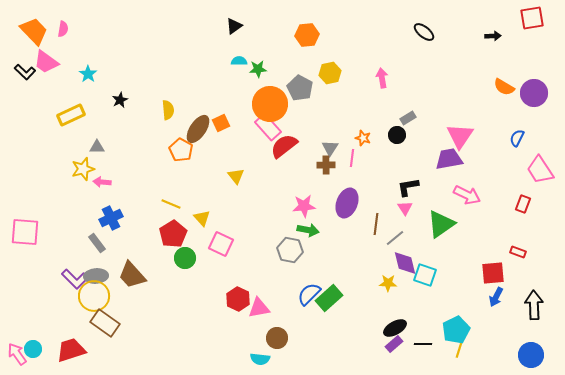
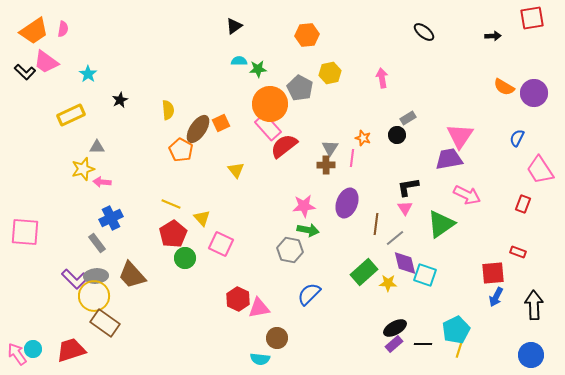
orange trapezoid at (34, 31): rotated 100 degrees clockwise
yellow triangle at (236, 176): moved 6 px up
green rectangle at (329, 298): moved 35 px right, 26 px up
